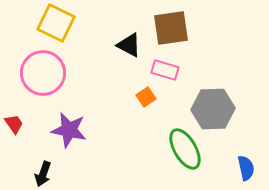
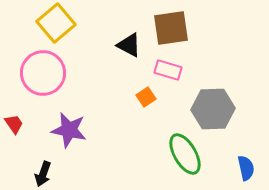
yellow square: rotated 24 degrees clockwise
pink rectangle: moved 3 px right
green ellipse: moved 5 px down
